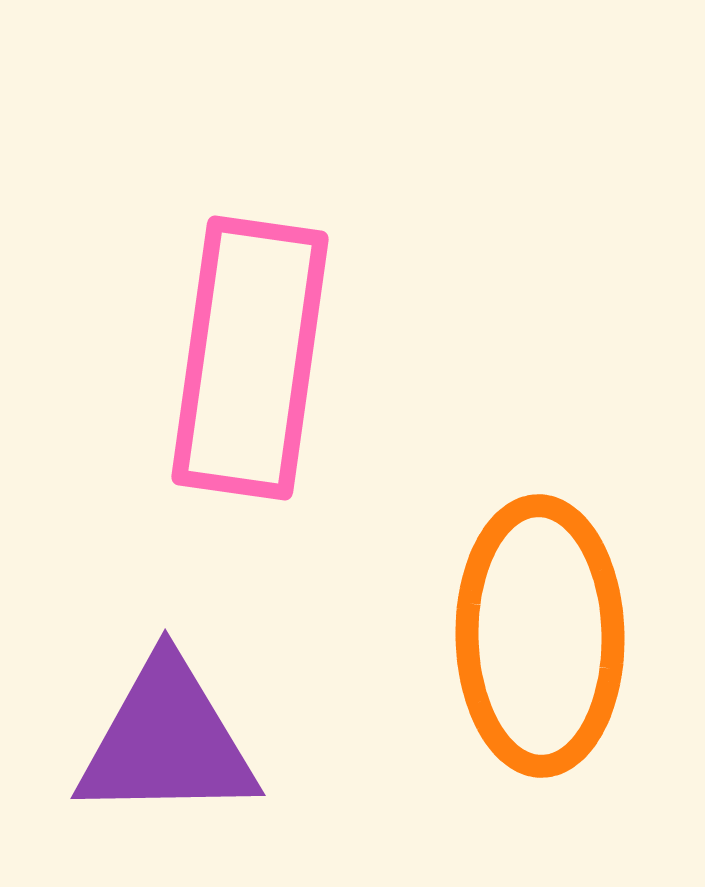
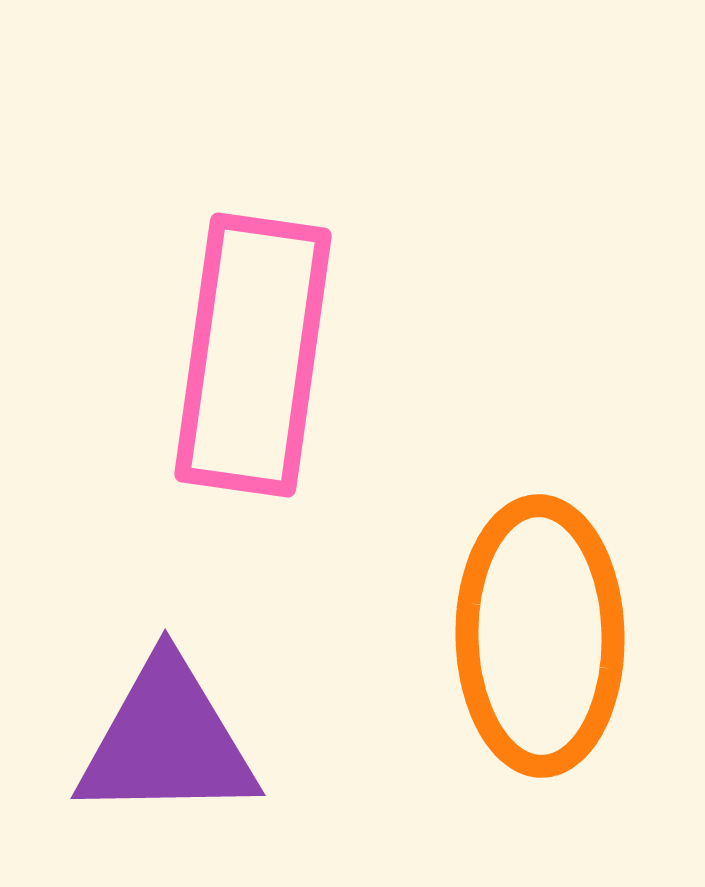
pink rectangle: moved 3 px right, 3 px up
